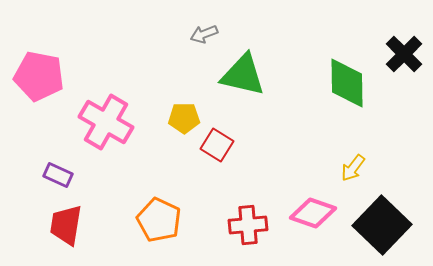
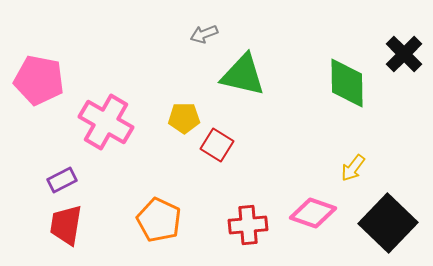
pink pentagon: moved 4 px down
purple rectangle: moved 4 px right, 5 px down; rotated 52 degrees counterclockwise
black square: moved 6 px right, 2 px up
